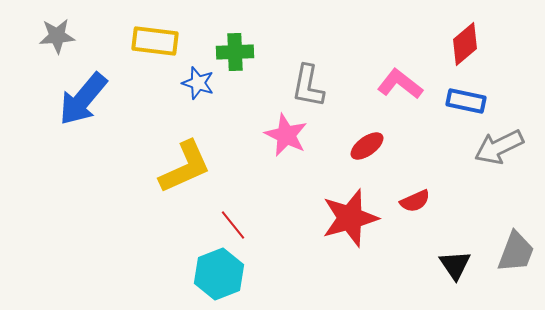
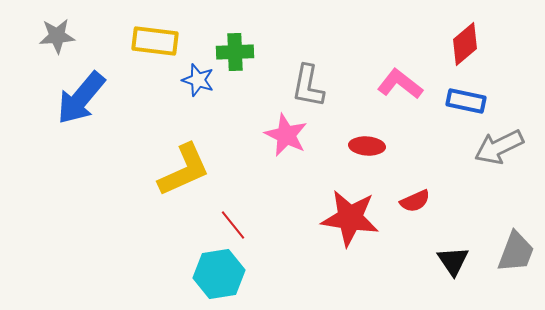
blue star: moved 3 px up
blue arrow: moved 2 px left, 1 px up
red ellipse: rotated 40 degrees clockwise
yellow L-shape: moved 1 px left, 3 px down
red star: rotated 24 degrees clockwise
black triangle: moved 2 px left, 4 px up
cyan hexagon: rotated 12 degrees clockwise
